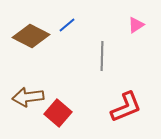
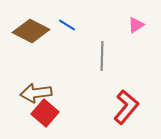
blue line: rotated 72 degrees clockwise
brown diamond: moved 5 px up
brown arrow: moved 8 px right, 4 px up
red L-shape: rotated 28 degrees counterclockwise
red square: moved 13 px left
